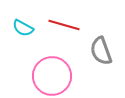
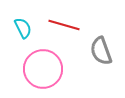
cyan semicircle: rotated 145 degrees counterclockwise
pink circle: moved 9 px left, 7 px up
